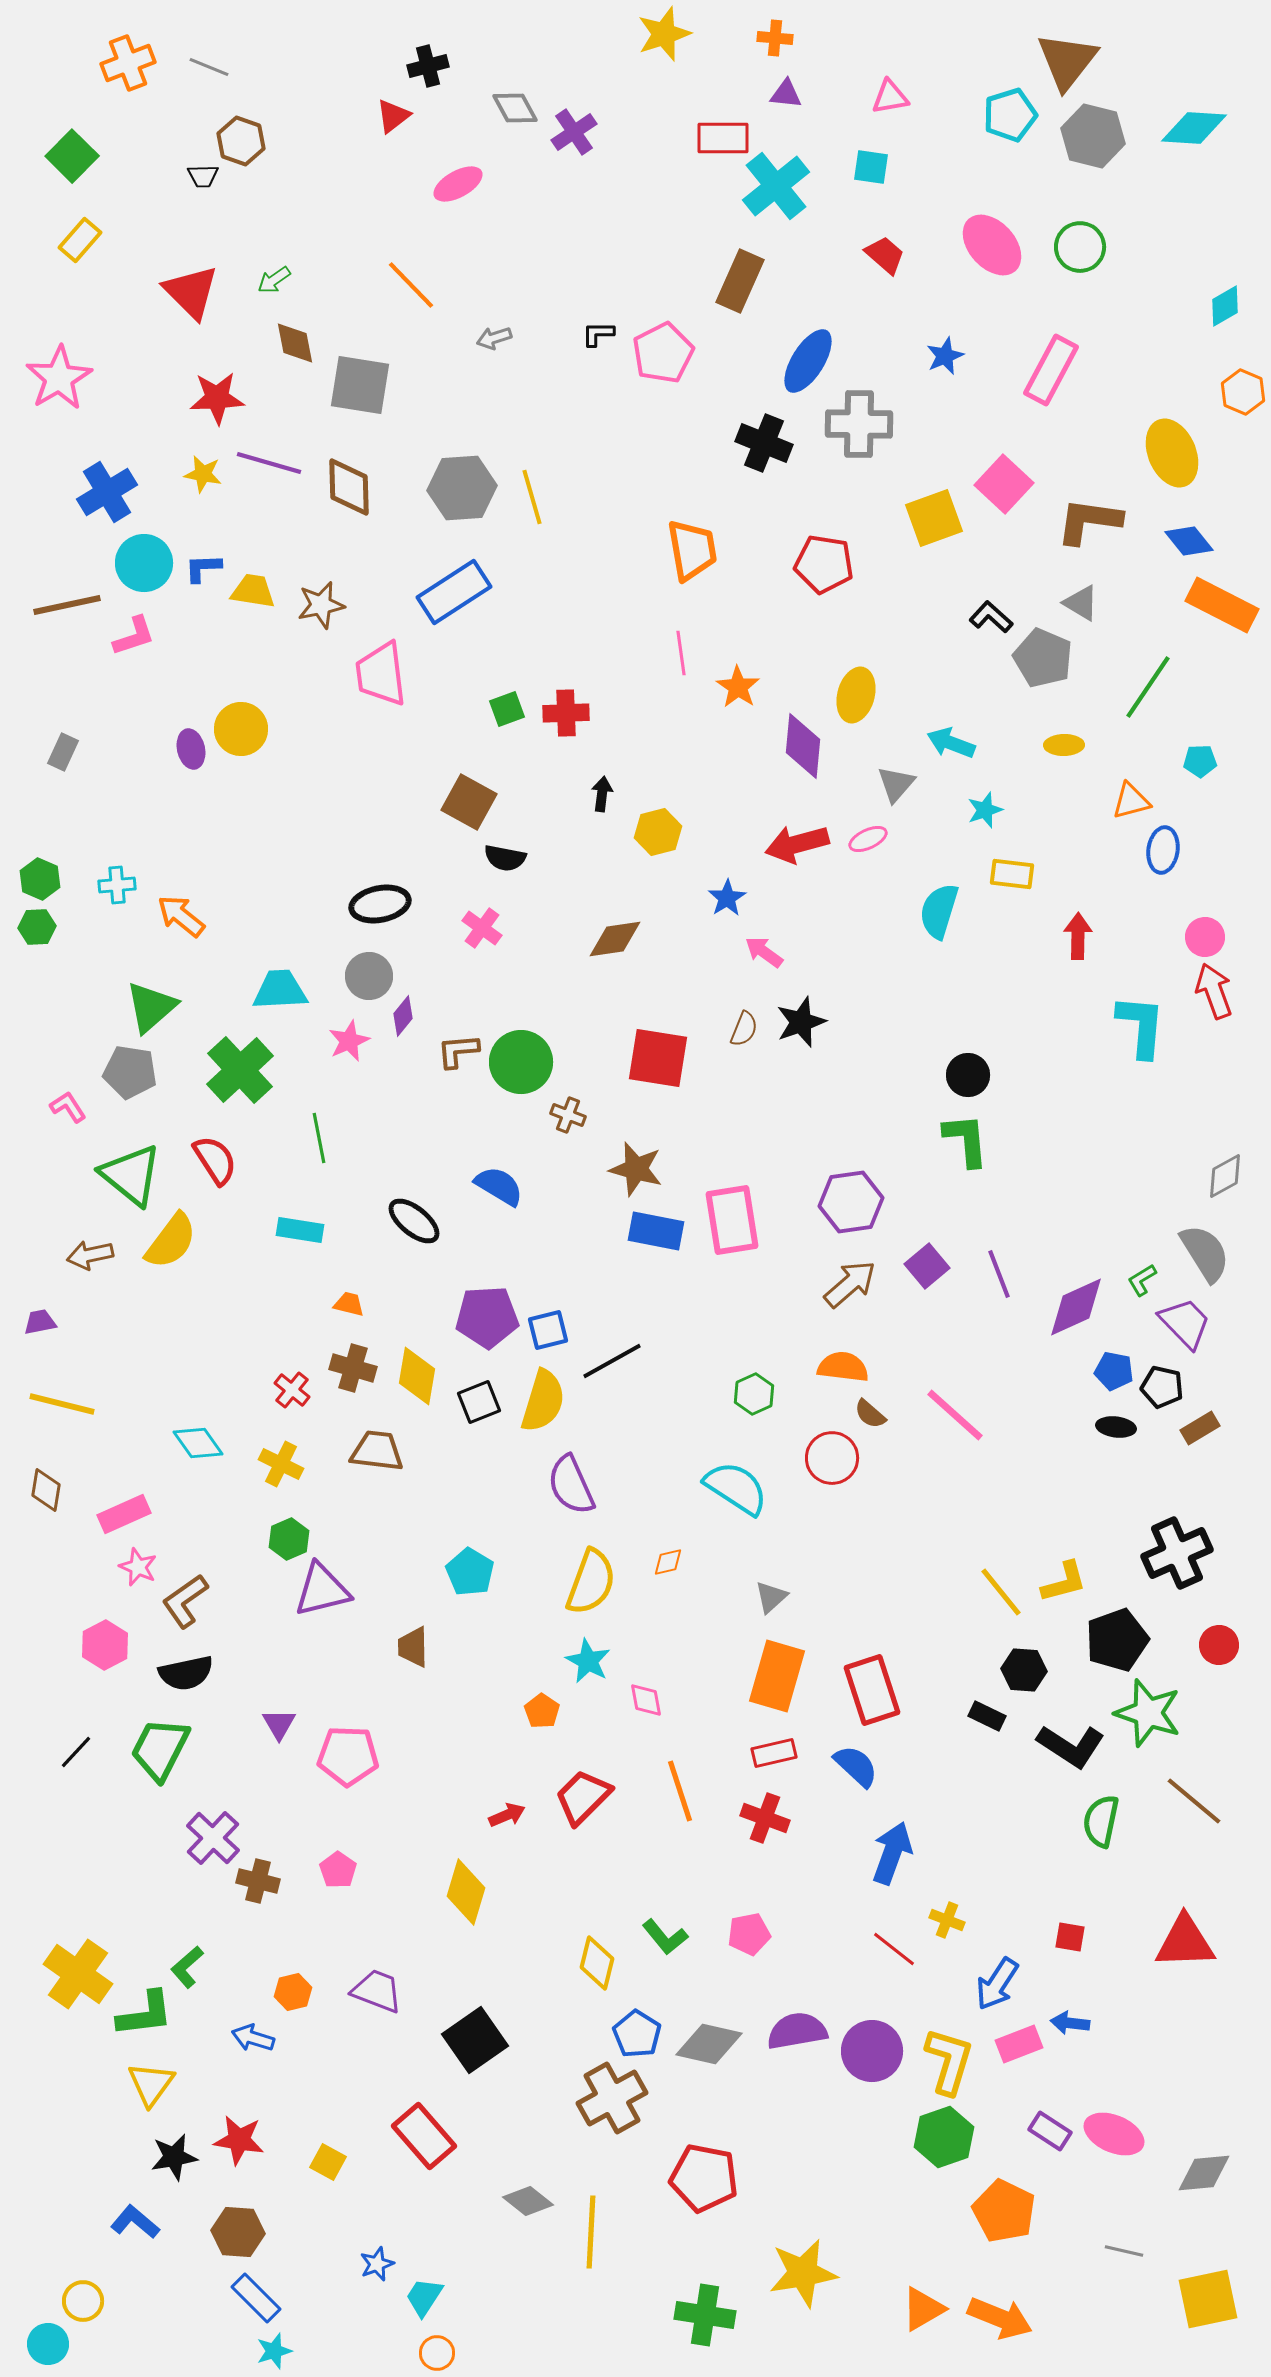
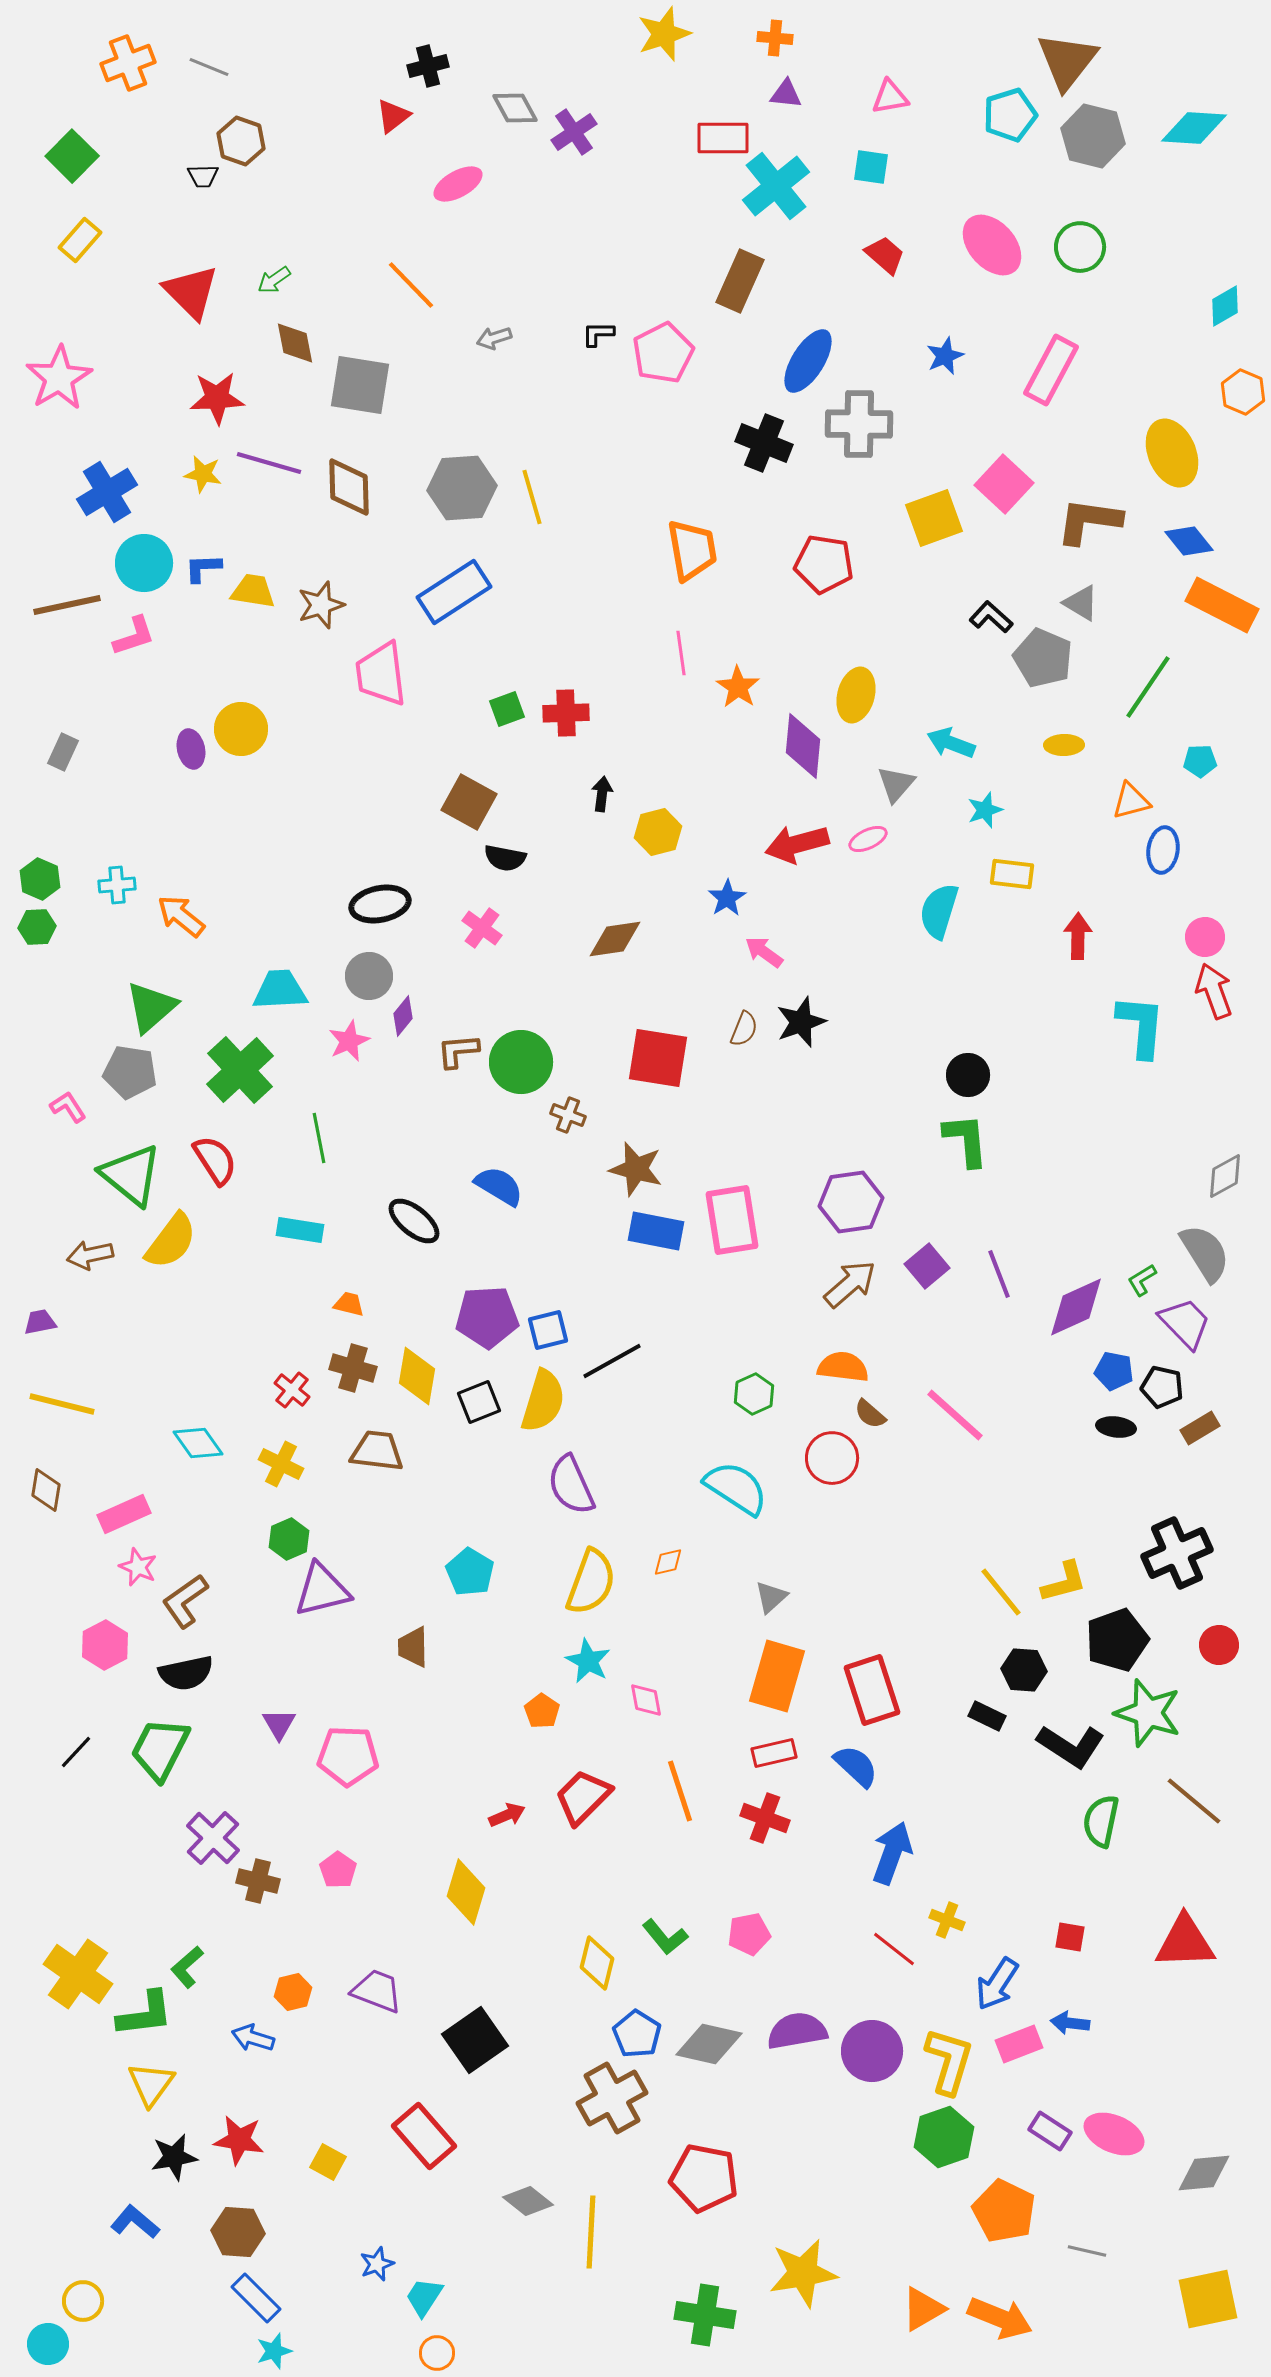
brown star at (321, 605): rotated 6 degrees counterclockwise
gray line at (1124, 2251): moved 37 px left
